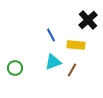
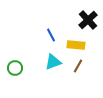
brown line: moved 6 px right, 4 px up
